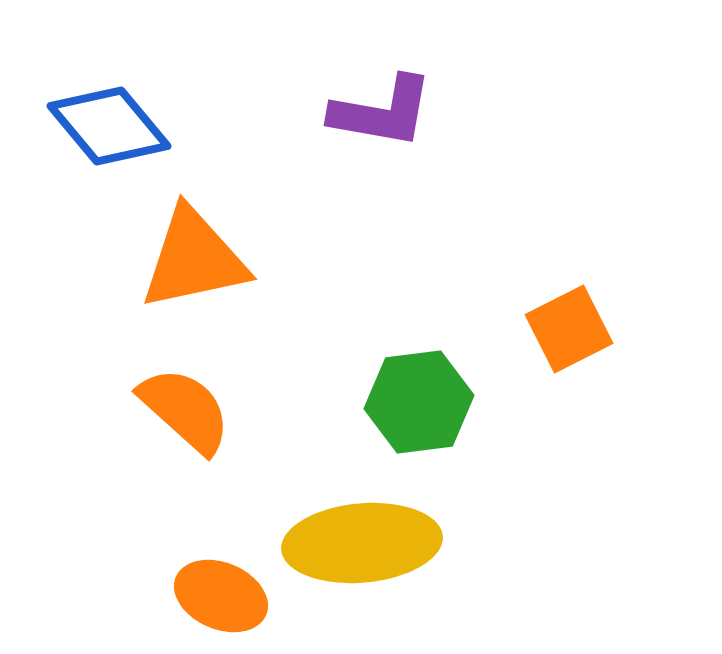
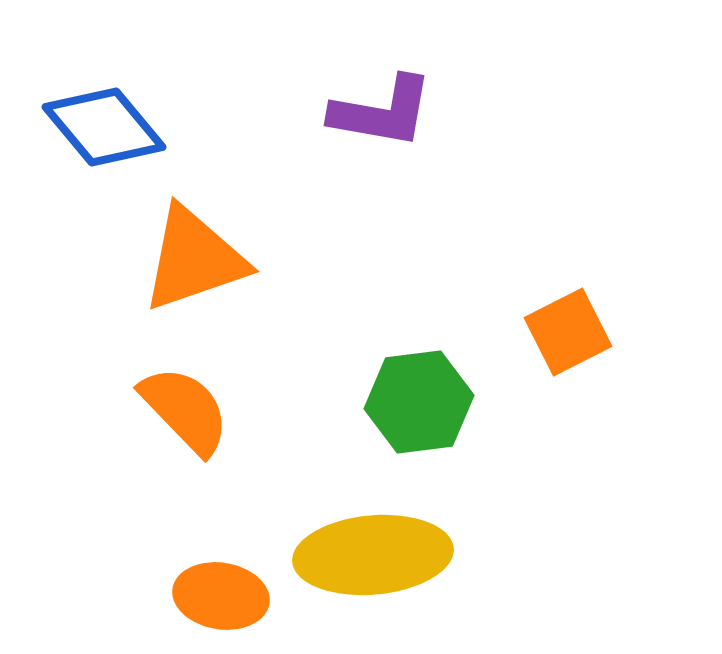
blue diamond: moved 5 px left, 1 px down
orange triangle: rotated 7 degrees counterclockwise
orange square: moved 1 px left, 3 px down
orange semicircle: rotated 4 degrees clockwise
yellow ellipse: moved 11 px right, 12 px down
orange ellipse: rotated 14 degrees counterclockwise
